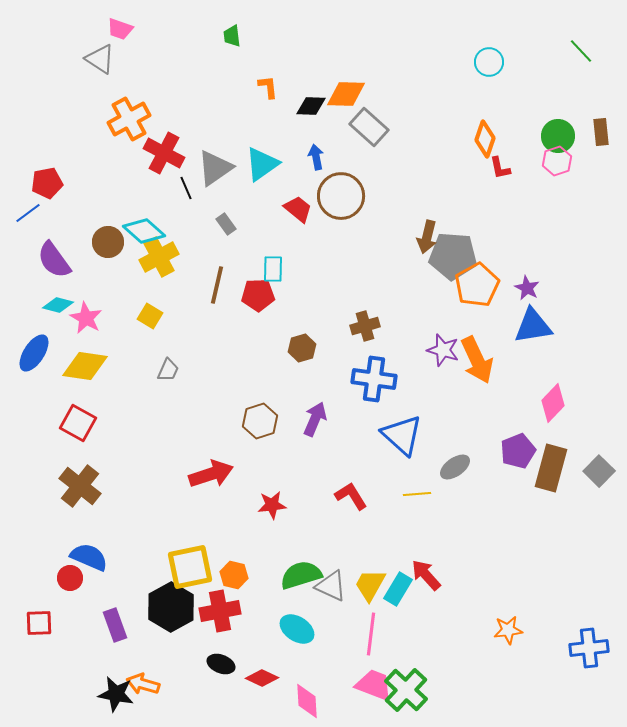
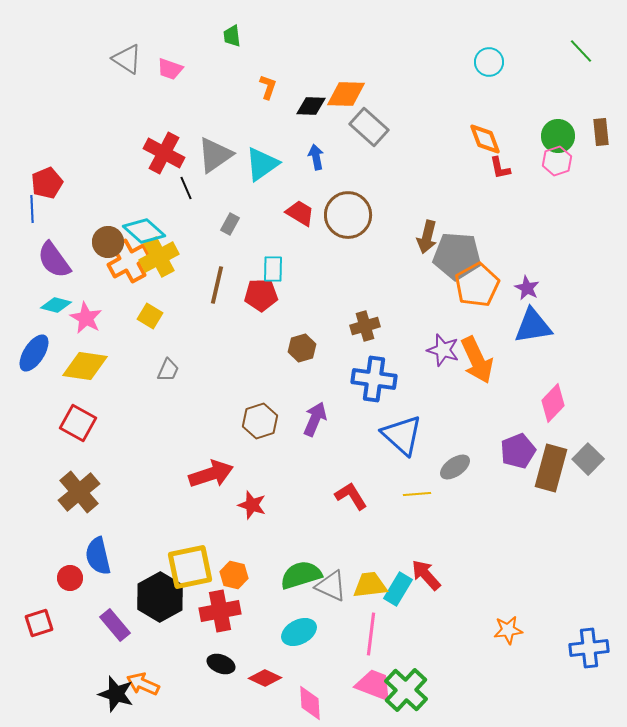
pink trapezoid at (120, 29): moved 50 px right, 40 px down
gray triangle at (100, 59): moved 27 px right
orange L-shape at (268, 87): rotated 25 degrees clockwise
orange cross at (129, 119): moved 142 px down
orange diamond at (485, 139): rotated 39 degrees counterclockwise
gray triangle at (215, 168): moved 13 px up
red pentagon at (47, 183): rotated 12 degrees counterclockwise
brown circle at (341, 196): moved 7 px right, 19 px down
red trapezoid at (298, 209): moved 2 px right, 4 px down; rotated 8 degrees counterclockwise
blue line at (28, 213): moved 4 px right, 4 px up; rotated 56 degrees counterclockwise
gray rectangle at (226, 224): moved 4 px right; rotated 65 degrees clockwise
gray pentagon at (453, 256): moved 4 px right
red pentagon at (258, 295): moved 3 px right
cyan diamond at (58, 305): moved 2 px left
gray square at (599, 471): moved 11 px left, 12 px up
brown cross at (80, 486): moved 1 px left, 6 px down; rotated 12 degrees clockwise
red star at (272, 505): moved 20 px left; rotated 24 degrees clockwise
blue semicircle at (89, 557): moved 9 px right, 1 px up; rotated 126 degrees counterclockwise
yellow trapezoid at (370, 585): rotated 54 degrees clockwise
black hexagon at (171, 607): moved 11 px left, 10 px up
red square at (39, 623): rotated 16 degrees counterclockwise
purple rectangle at (115, 625): rotated 20 degrees counterclockwise
cyan ellipse at (297, 629): moved 2 px right, 3 px down; rotated 60 degrees counterclockwise
red diamond at (262, 678): moved 3 px right
orange arrow at (143, 684): rotated 8 degrees clockwise
black star at (116, 694): rotated 6 degrees clockwise
pink diamond at (307, 701): moved 3 px right, 2 px down
